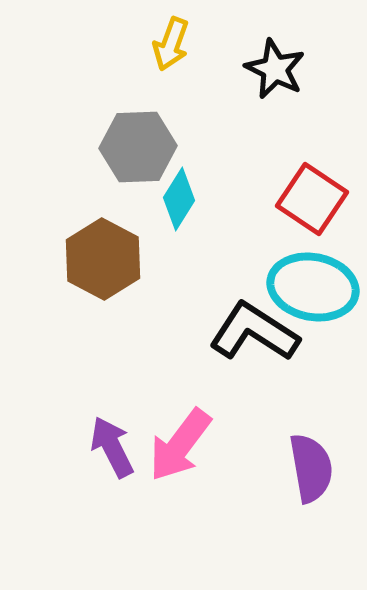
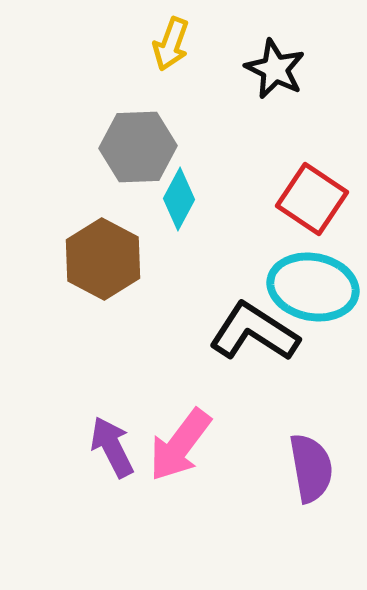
cyan diamond: rotated 4 degrees counterclockwise
